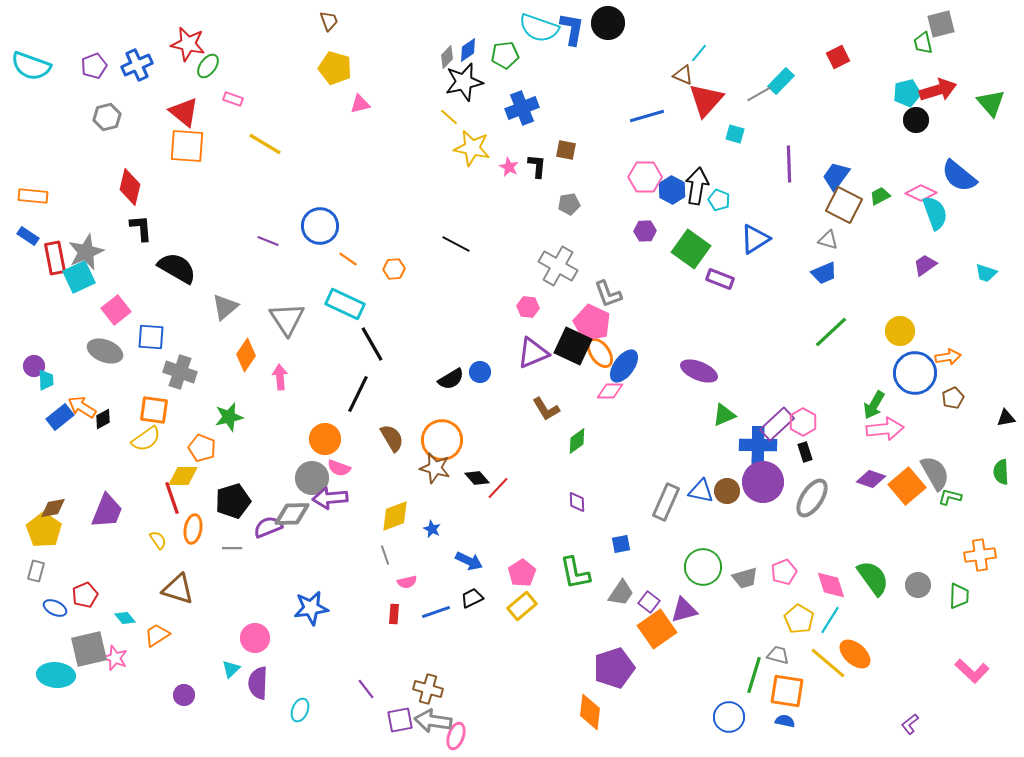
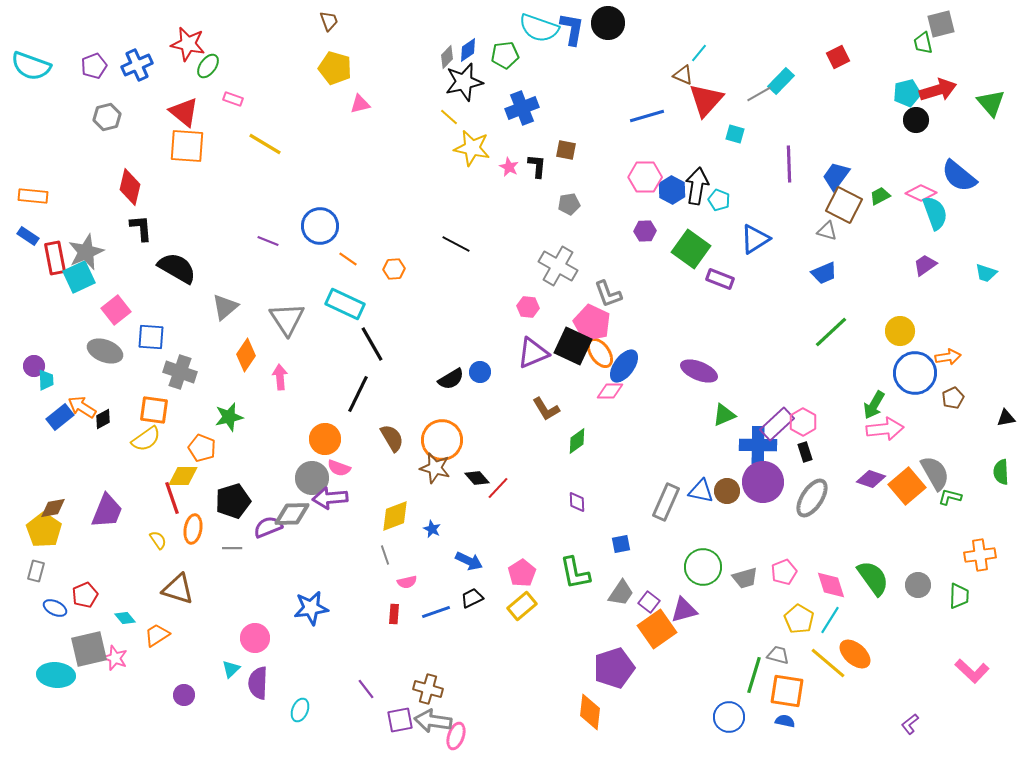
gray triangle at (828, 240): moved 1 px left, 9 px up
